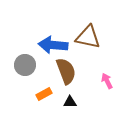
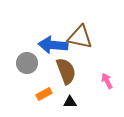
brown triangle: moved 8 px left
gray circle: moved 2 px right, 2 px up
